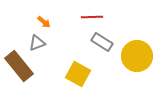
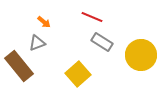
red line: rotated 25 degrees clockwise
yellow circle: moved 4 px right, 1 px up
yellow square: rotated 20 degrees clockwise
